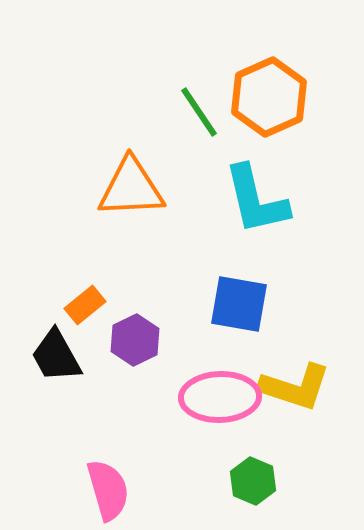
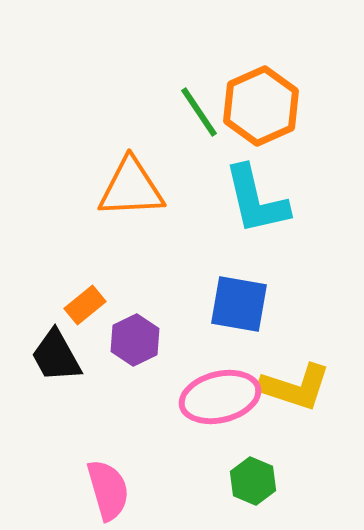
orange hexagon: moved 8 px left, 9 px down
pink ellipse: rotated 12 degrees counterclockwise
